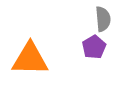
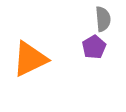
orange triangle: rotated 27 degrees counterclockwise
